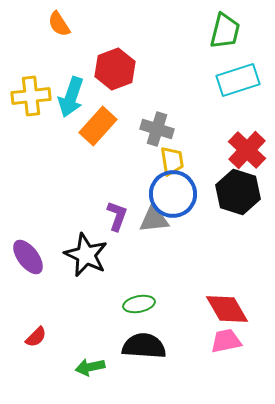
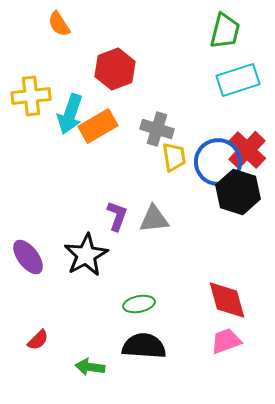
cyan arrow: moved 1 px left, 17 px down
orange rectangle: rotated 18 degrees clockwise
yellow trapezoid: moved 2 px right, 4 px up
blue circle: moved 45 px right, 32 px up
black star: rotated 18 degrees clockwise
red diamond: moved 9 px up; rotated 15 degrees clockwise
red semicircle: moved 2 px right, 3 px down
pink trapezoid: rotated 8 degrees counterclockwise
green arrow: rotated 20 degrees clockwise
